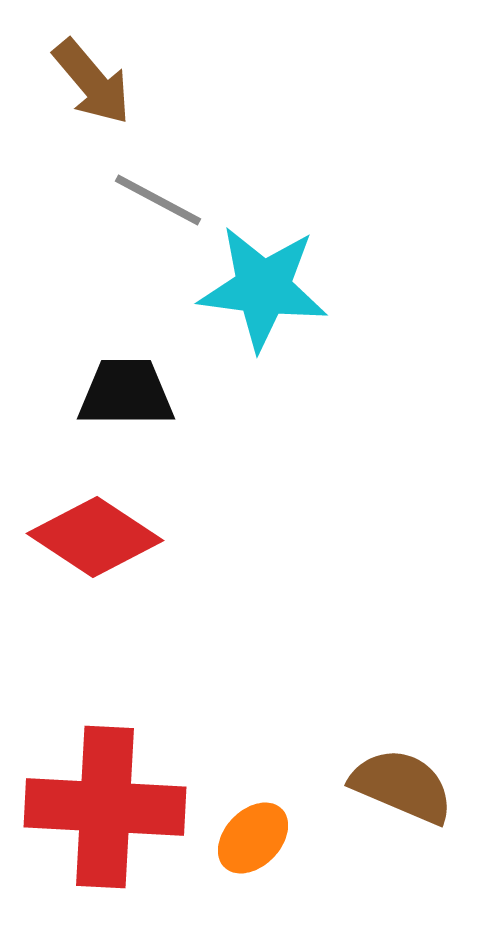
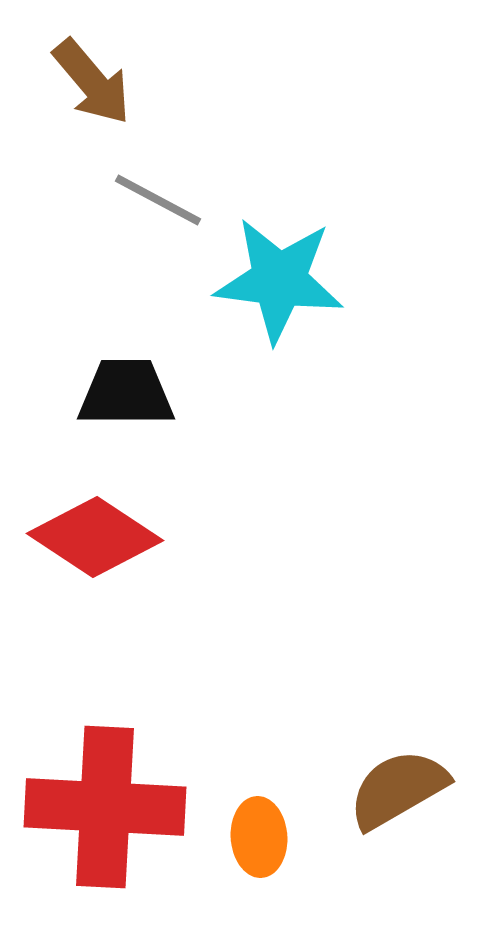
cyan star: moved 16 px right, 8 px up
brown semicircle: moved 4 px left, 3 px down; rotated 53 degrees counterclockwise
orange ellipse: moved 6 px right, 1 px up; rotated 48 degrees counterclockwise
